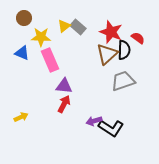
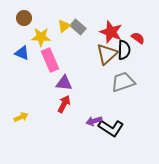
gray trapezoid: moved 1 px down
purple triangle: moved 3 px up
